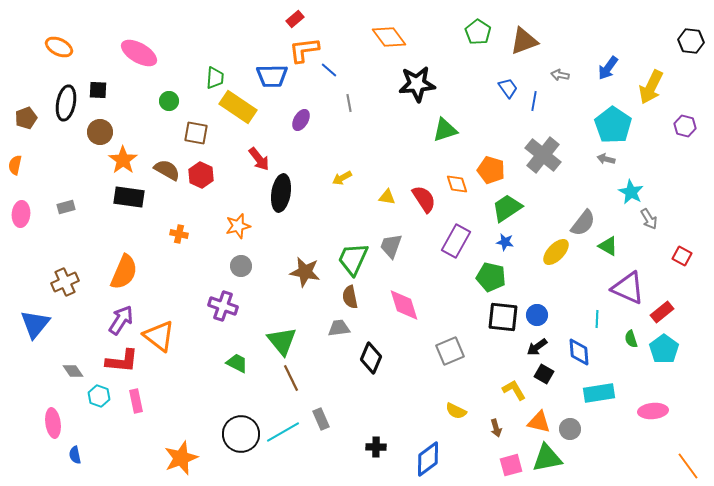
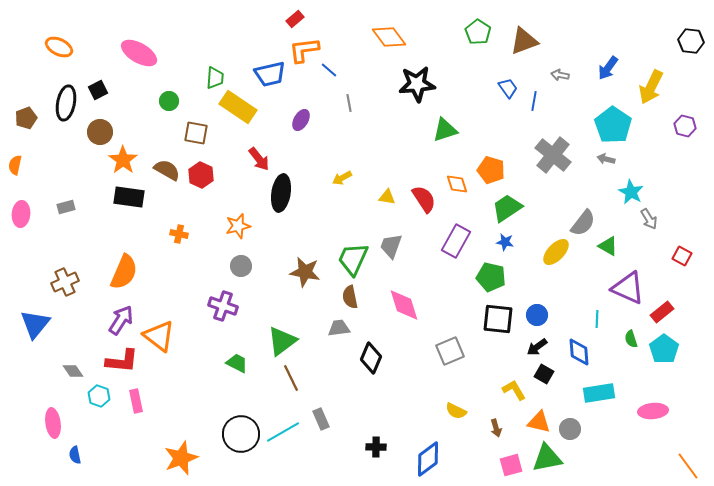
blue trapezoid at (272, 76): moved 2 px left, 2 px up; rotated 12 degrees counterclockwise
black square at (98, 90): rotated 30 degrees counterclockwise
gray cross at (543, 155): moved 10 px right
black square at (503, 317): moved 5 px left, 2 px down
green triangle at (282, 341): rotated 32 degrees clockwise
